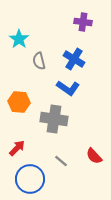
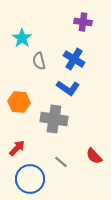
cyan star: moved 3 px right, 1 px up
gray line: moved 1 px down
